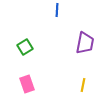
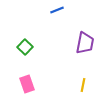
blue line: rotated 64 degrees clockwise
green square: rotated 14 degrees counterclockwise
